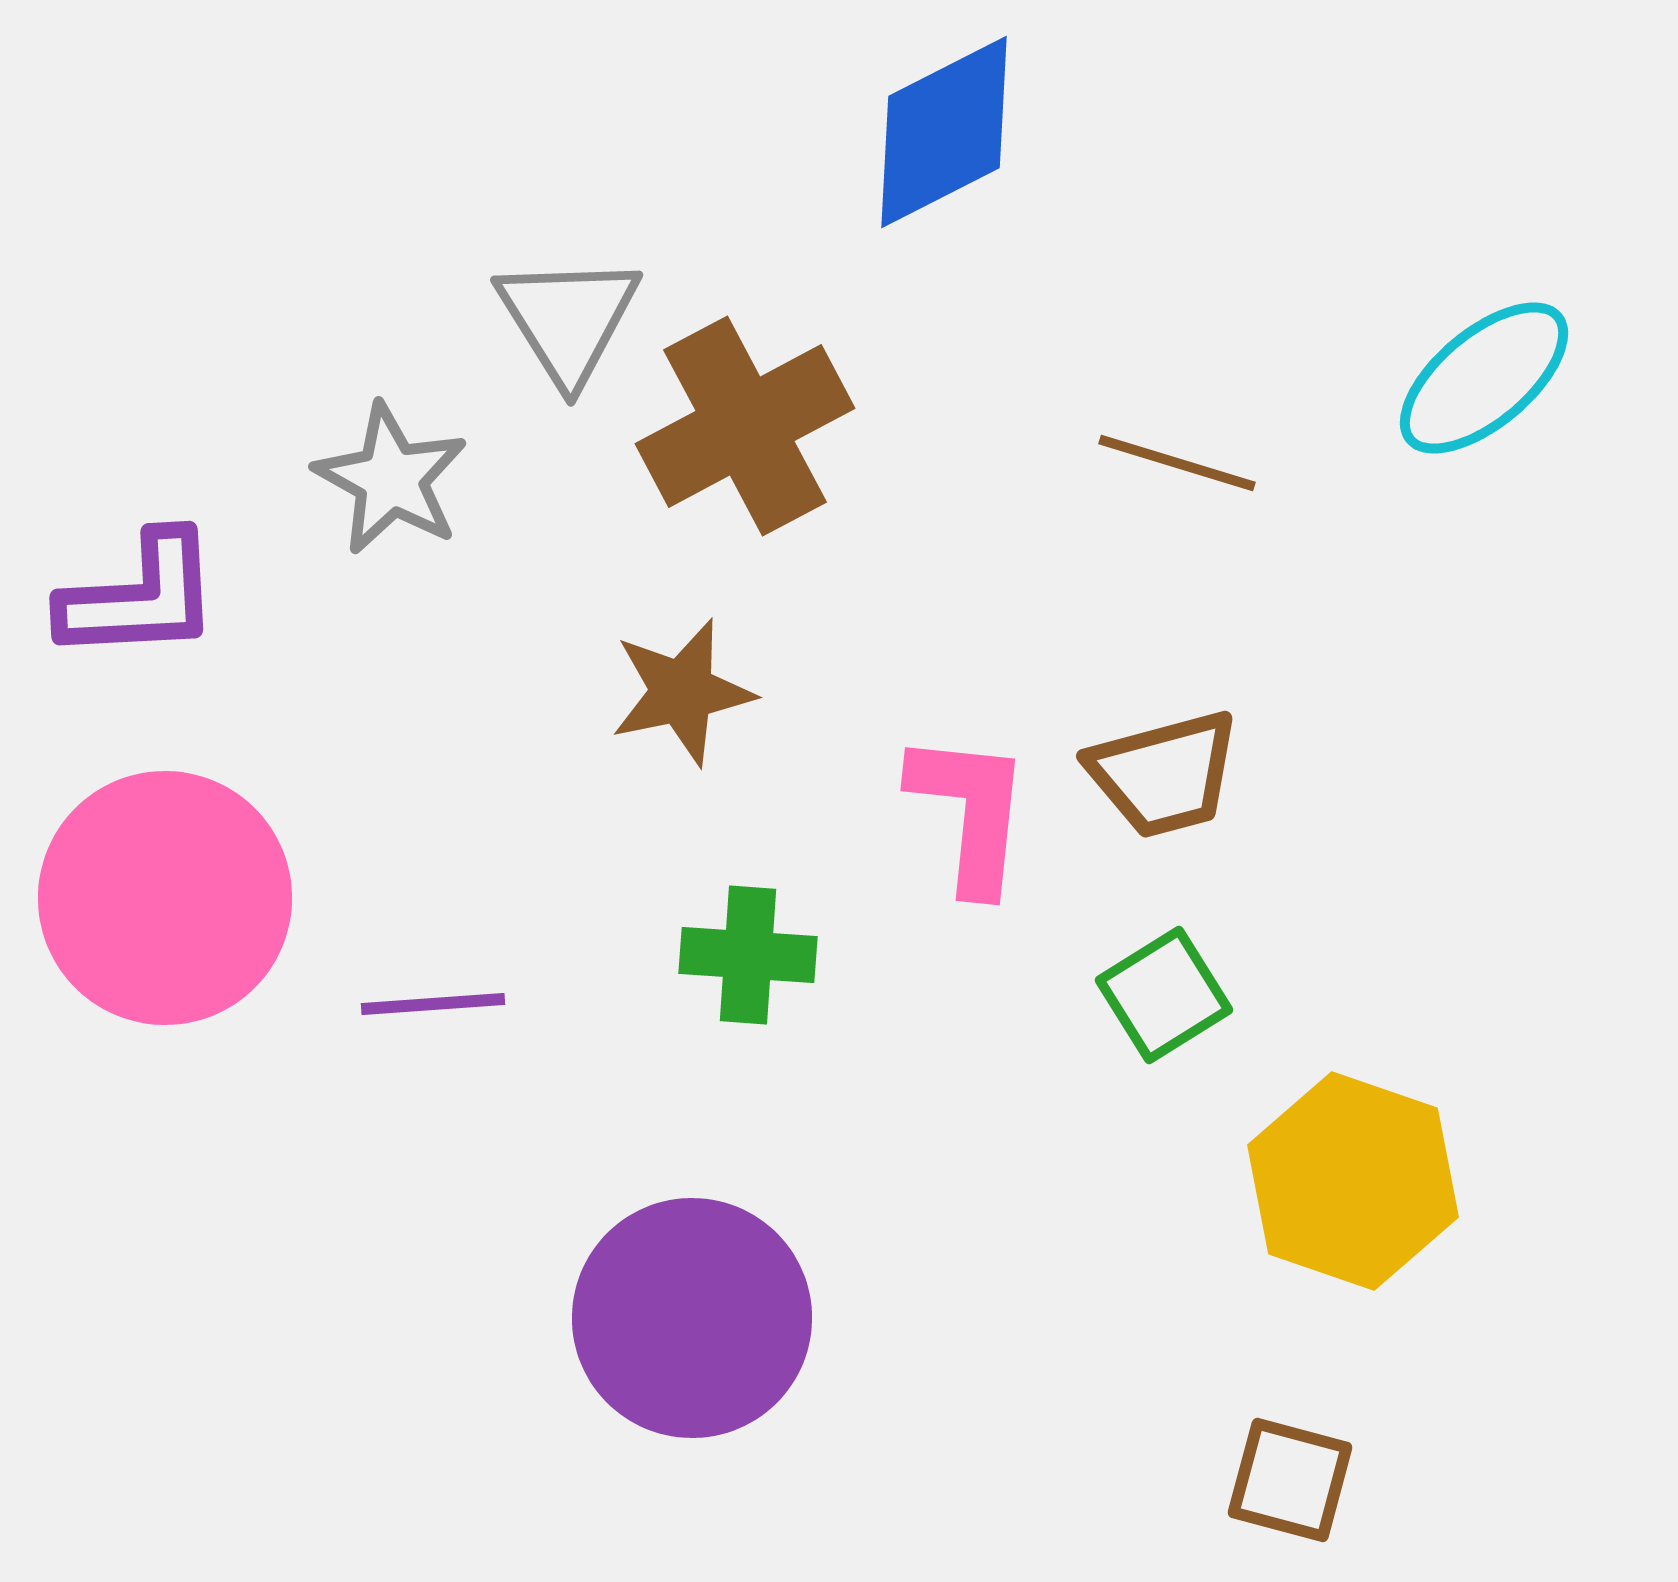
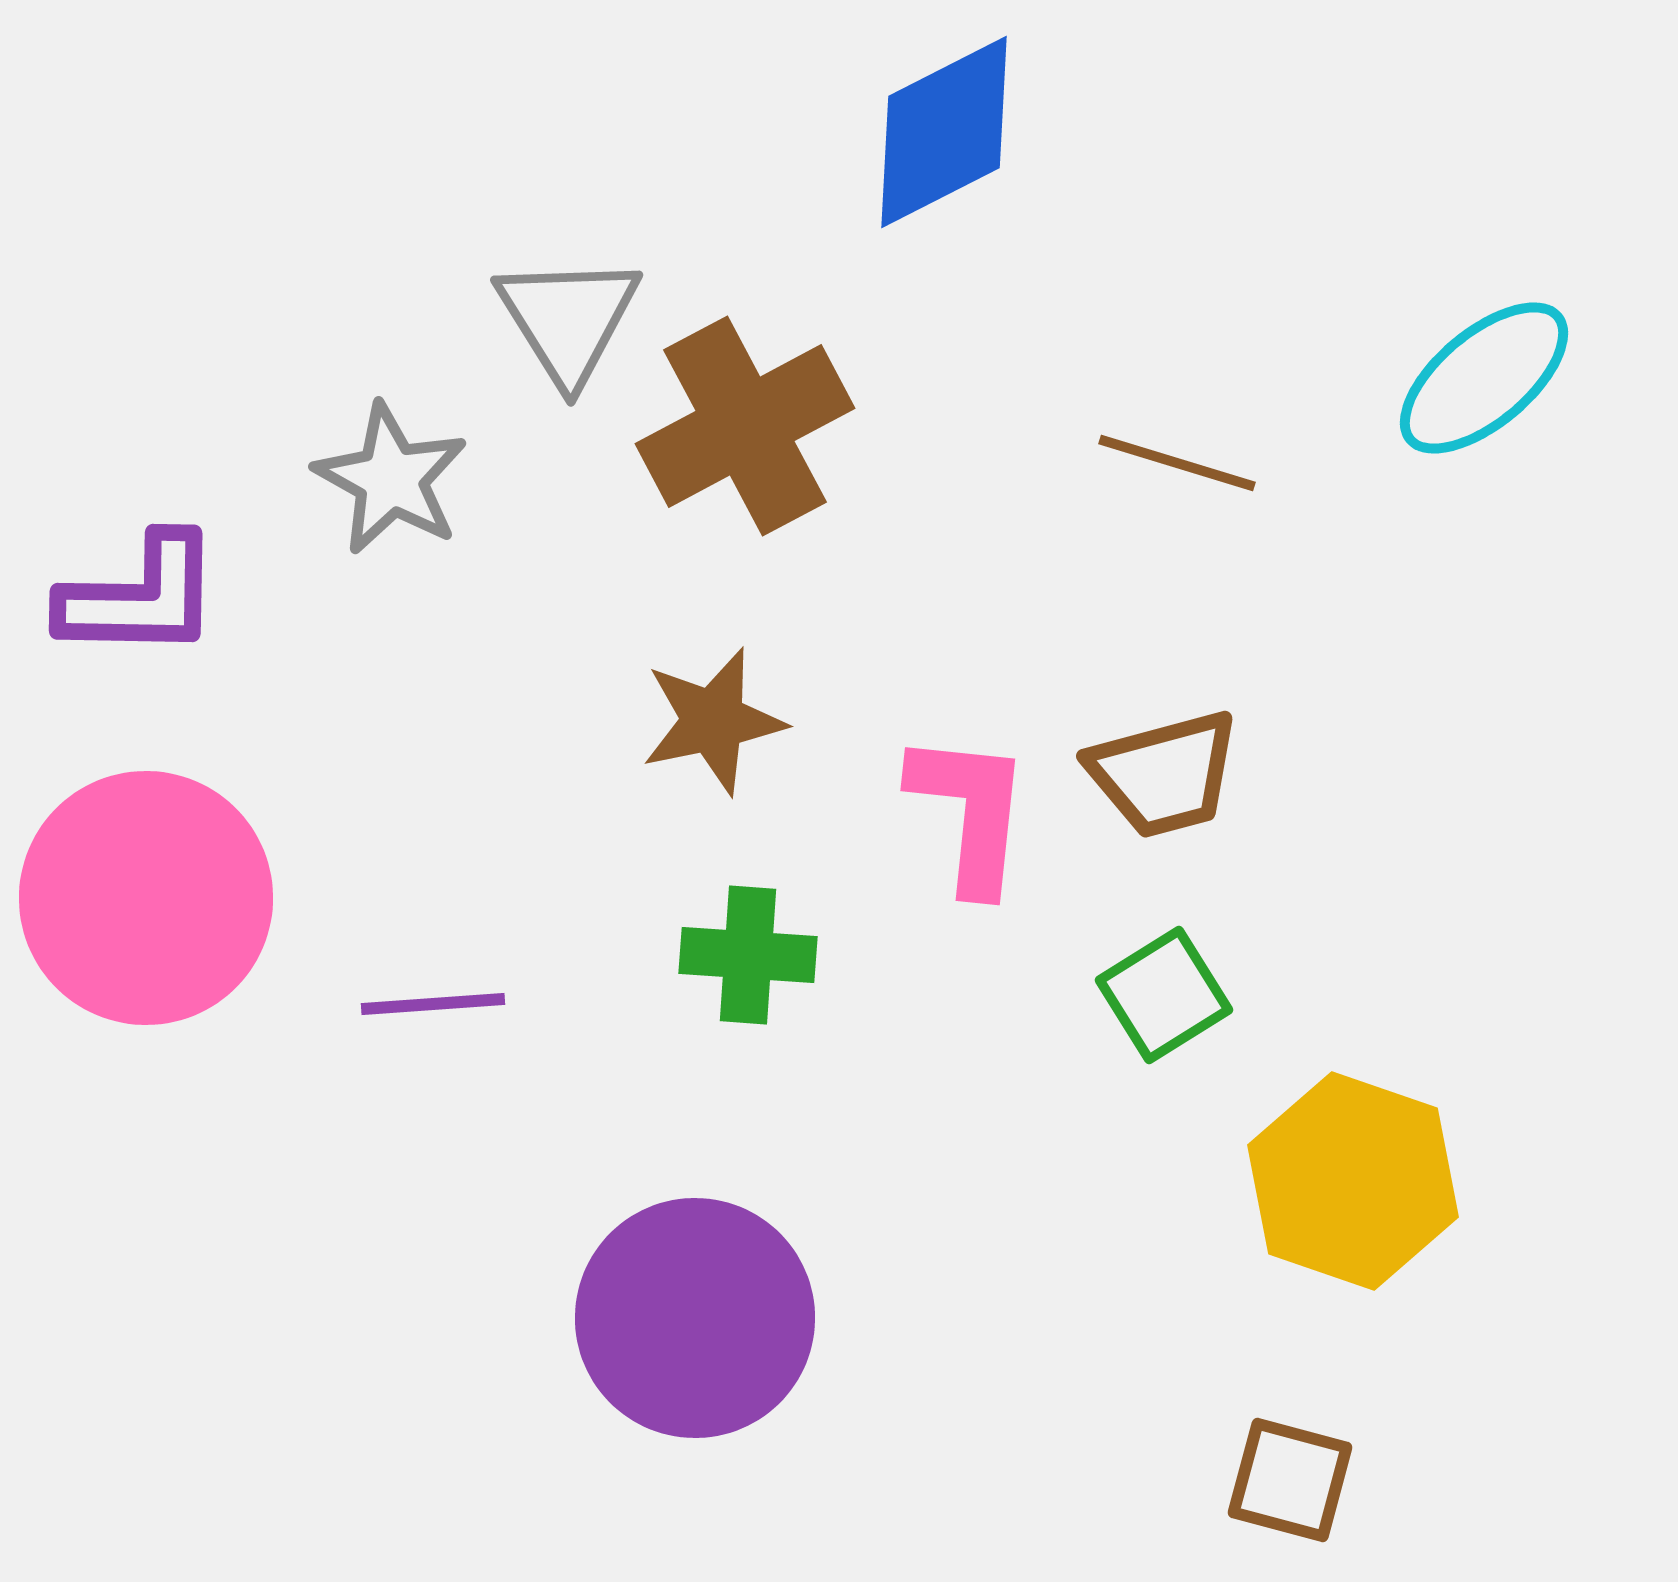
purple L-shape: rotated 4 degrees clockwise
brown star: moved 31 px right, 29 px down
pink circle: moved 19 px left
purple circle: moved 3 px right
